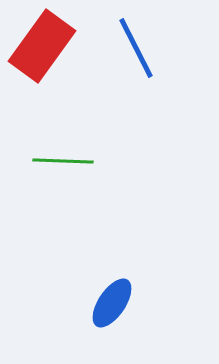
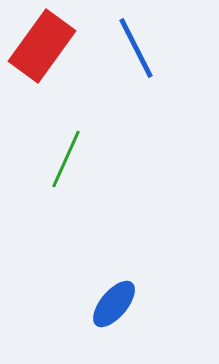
green line: moved 3 px right, 2 px up; rotated 68 degrees counterclockwise
blue ellipse: moved 2 px right, 1 px down; rotated 6 degrees clockwise
